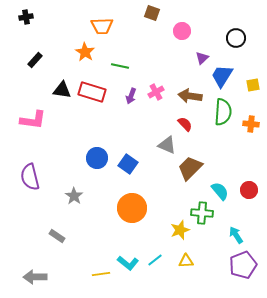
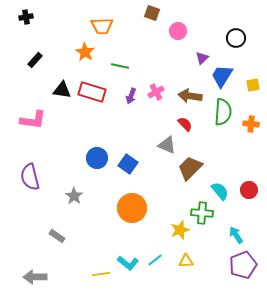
pink circle: moved 4 px left
